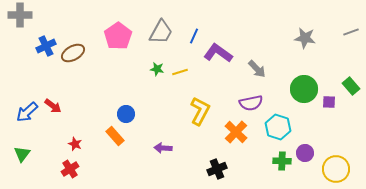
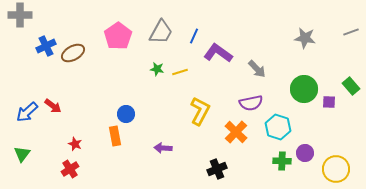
orange rectangle: rotated 30 degrees clockwise
